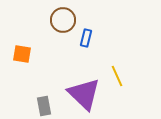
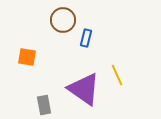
orange square: moved 5 px right, 3 px down
yellow line: moved 1 px up
purple triangle: moved 5 px up; rotated 9 degrees counterclockwise
gray rectangle: moved 1 px up
